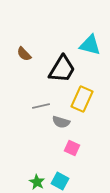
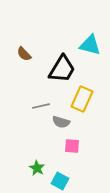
pink square: moved 2 px up; rotated 21 degrees counterclockwise
green star: moved 14 px up
